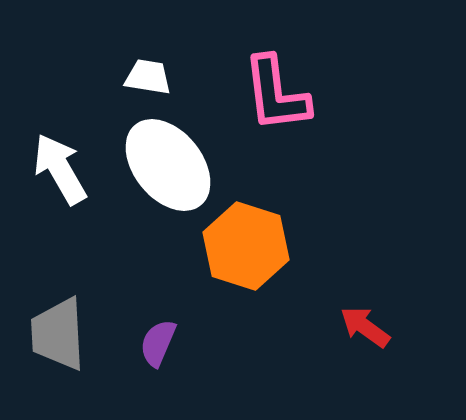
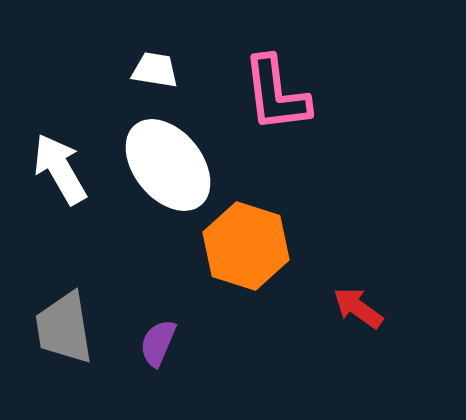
white trapezoid: moved 7 px right, 7 px up
red arrow: moved 7 px left, 19 px up
gray trapezoid: moved 6 px right, 6 px up; rotated 6 degrees counterclockwise
